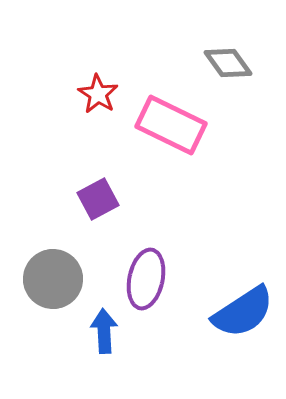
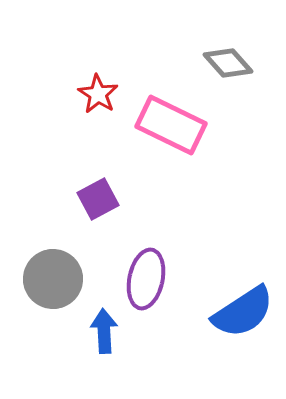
gray diamond: rotated 6 degrees counterclockwise
